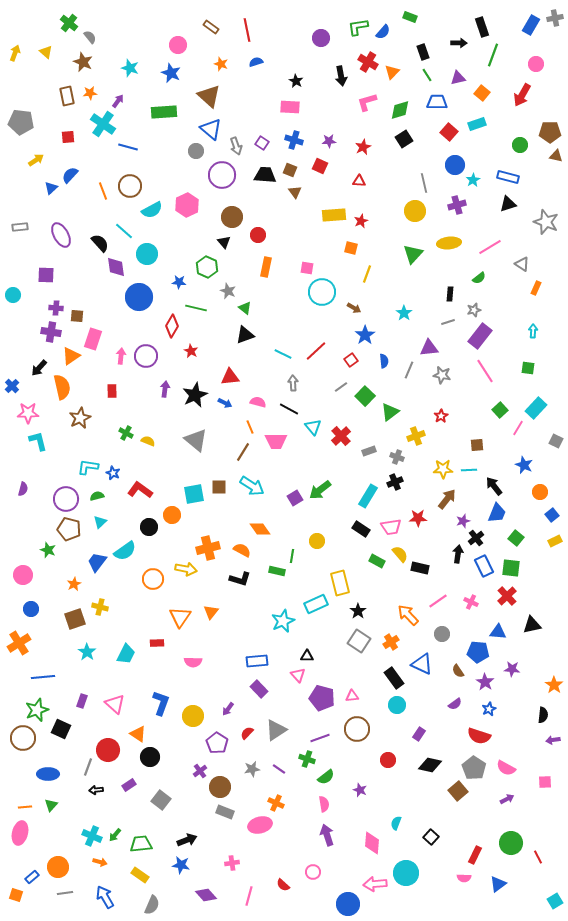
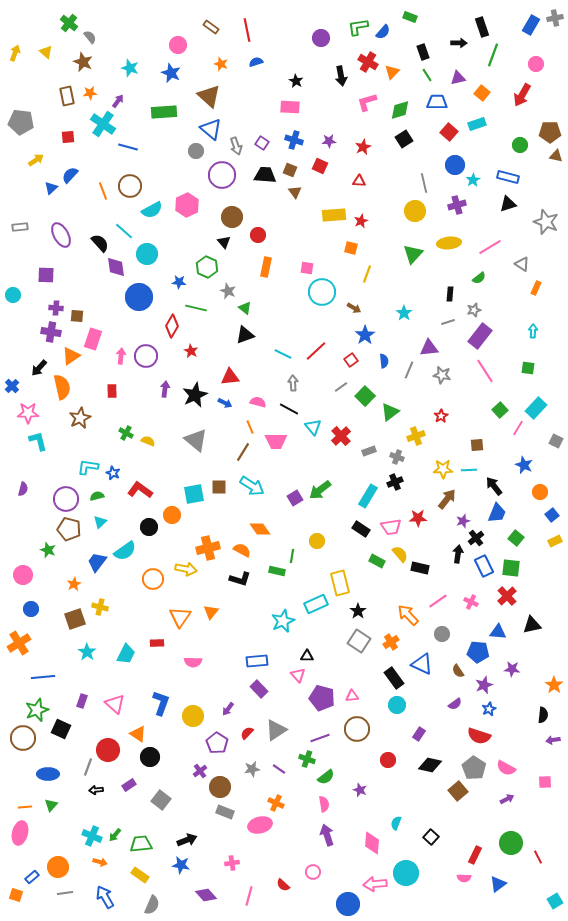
purple star at (485, 682): moved 1 px left, 3 px down; rotated 18 degrees clockwise
